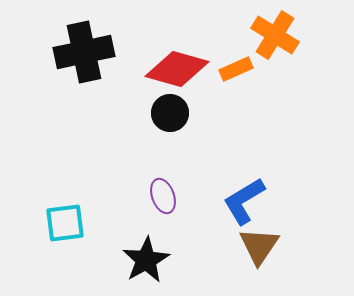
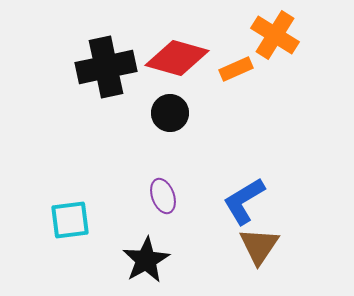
black cross: moved 22 px right, 15 px down
red diamond: moved 11 px up
cyan square: moved 5 px right, 3 px up
